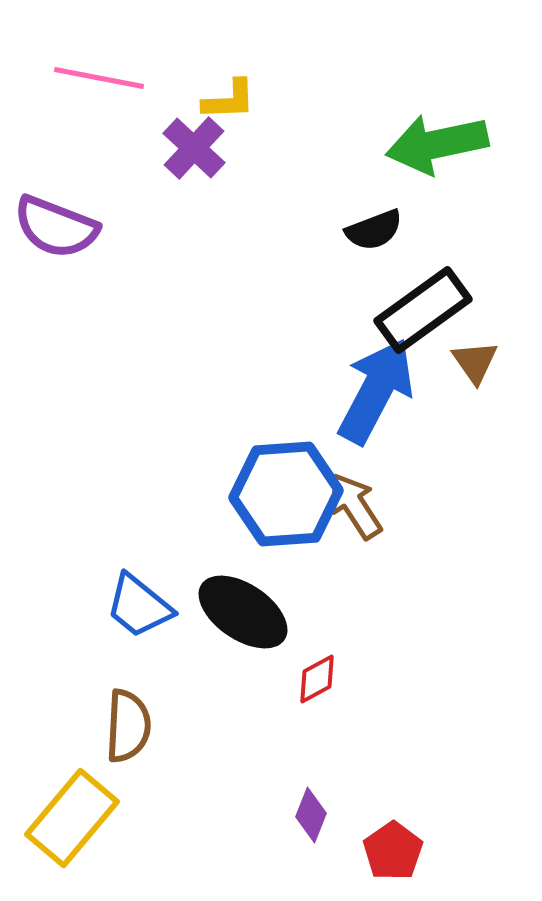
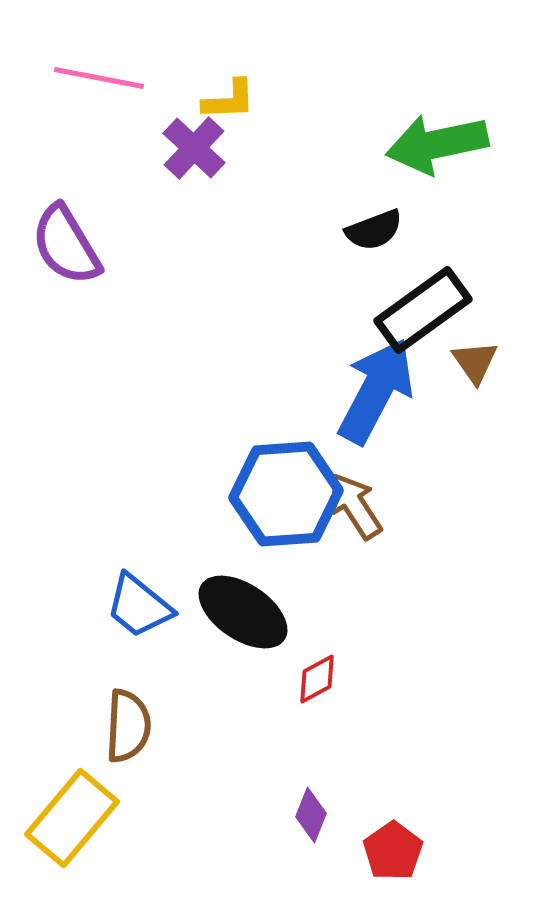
purple semicircle: moved 10 px right, 18 px down; rotated 38 degrees clockwise
